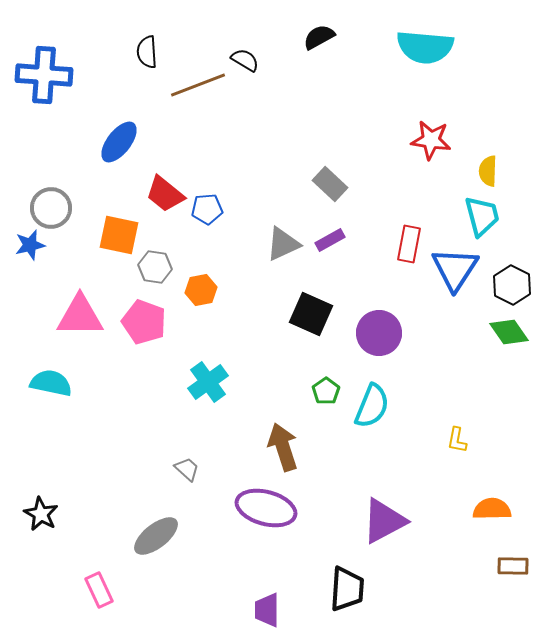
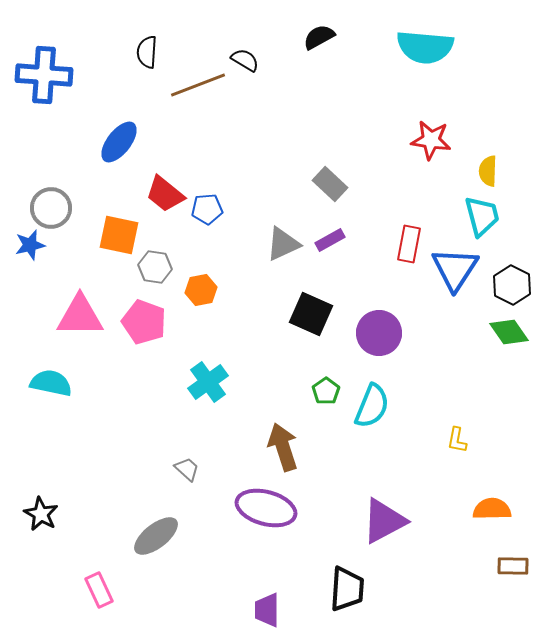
black semicircle at (147, 52): rotated 8 degrees clockwise
